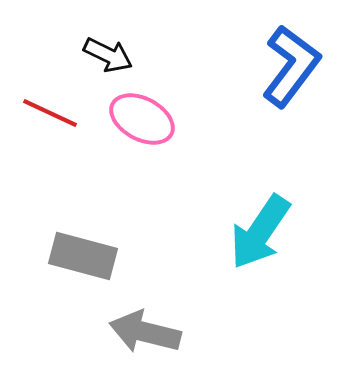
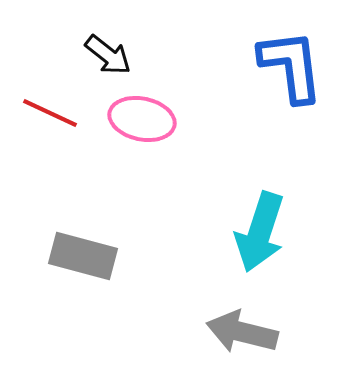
black arrow: rotated 12 degrees clockwise
blue L-shape: rotated 44 degrees counterclockwise
pink ellipse: rotated 16 degrees counterclockwise
cyan arrow: rotated 16 degrees counterclockwise
gray arrow: moved 97 px right
